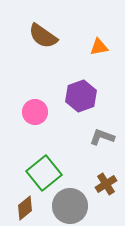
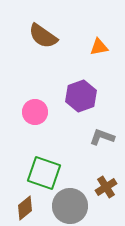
green square: rotated 32 degrees counterclockwise
brown cross: moved 3 px down
